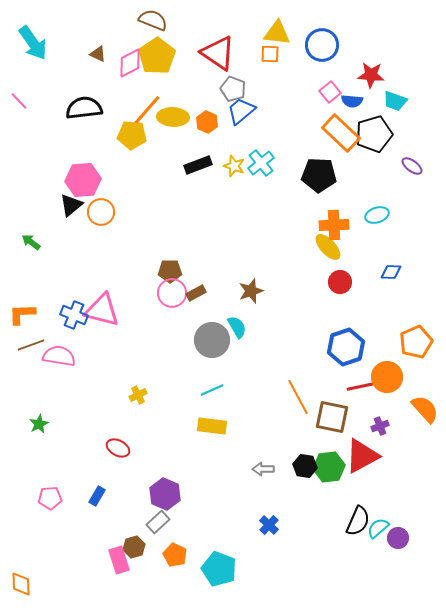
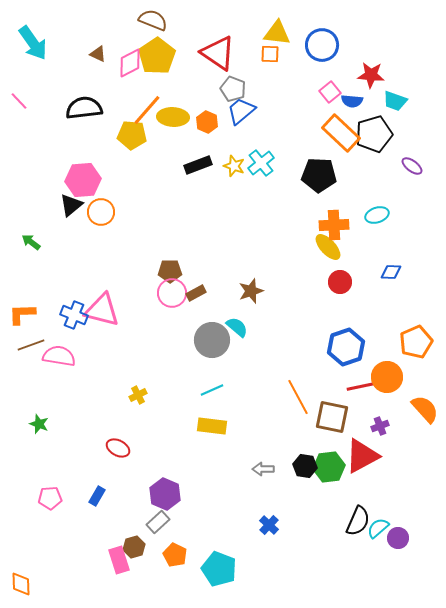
cyan semicircle at (237, 327): rotated 20 degrees counterclockwise
green star at (39, 424): rotated 24 degrees counterclockwise
